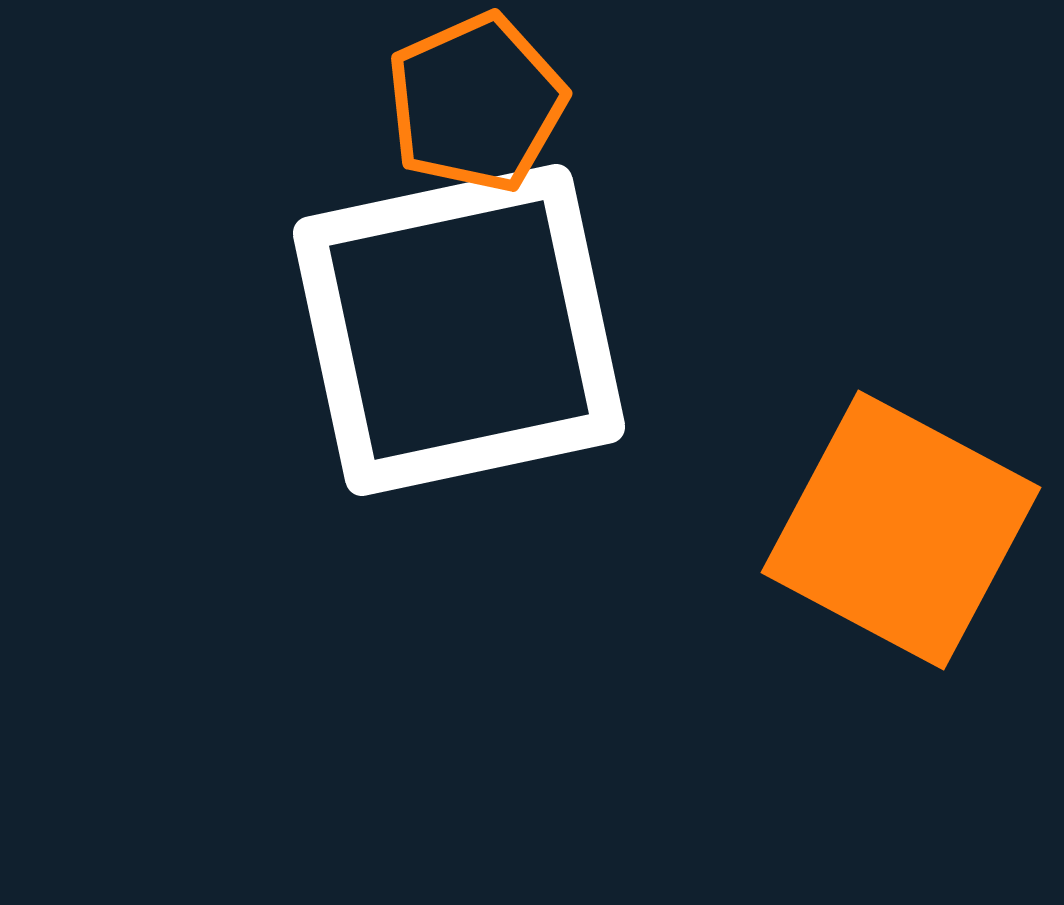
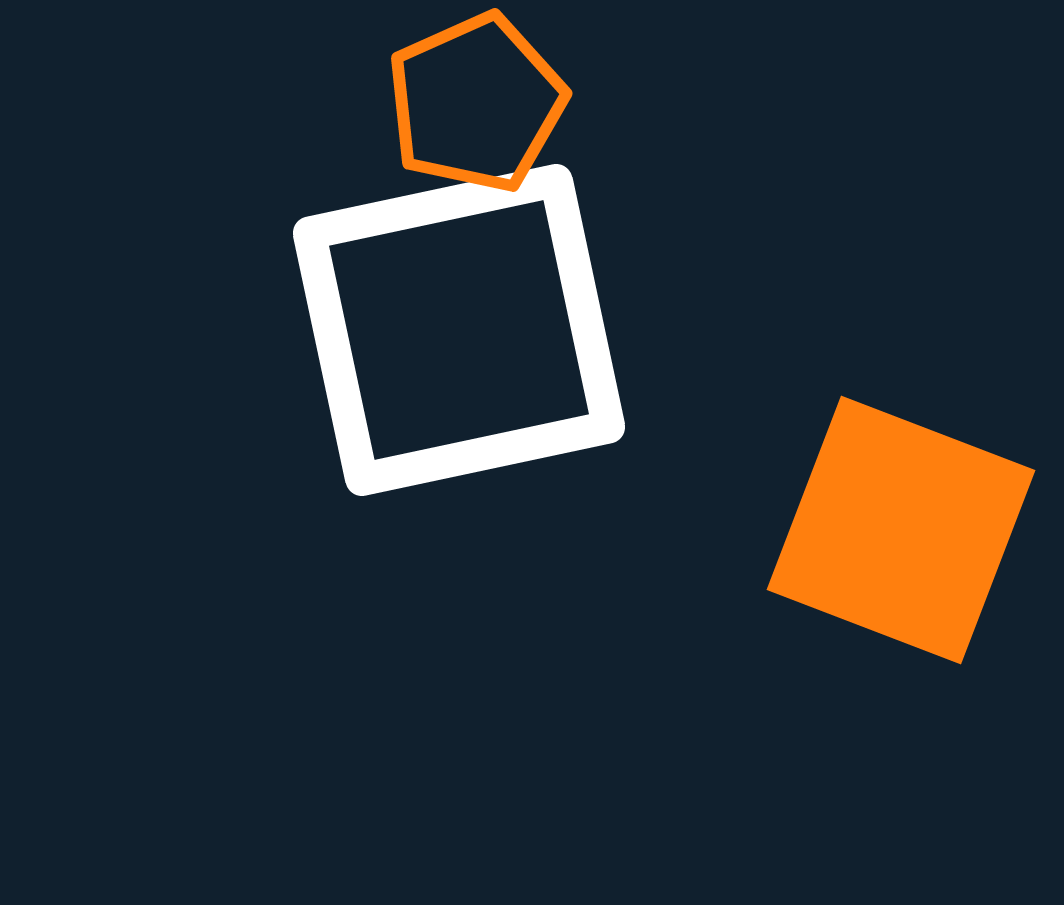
orange square: rotated 7 degrees counterclockwise
